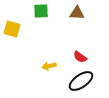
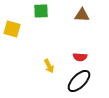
brown triangle: moved 5 px right, 2 px down
red semicircle: rotated 32 degrees counterclockwise
yellow arrow: rotated 104 degrees counterclockwise
black ellipse: moved 2 px left; rotated 10 degrees counterclockwise
